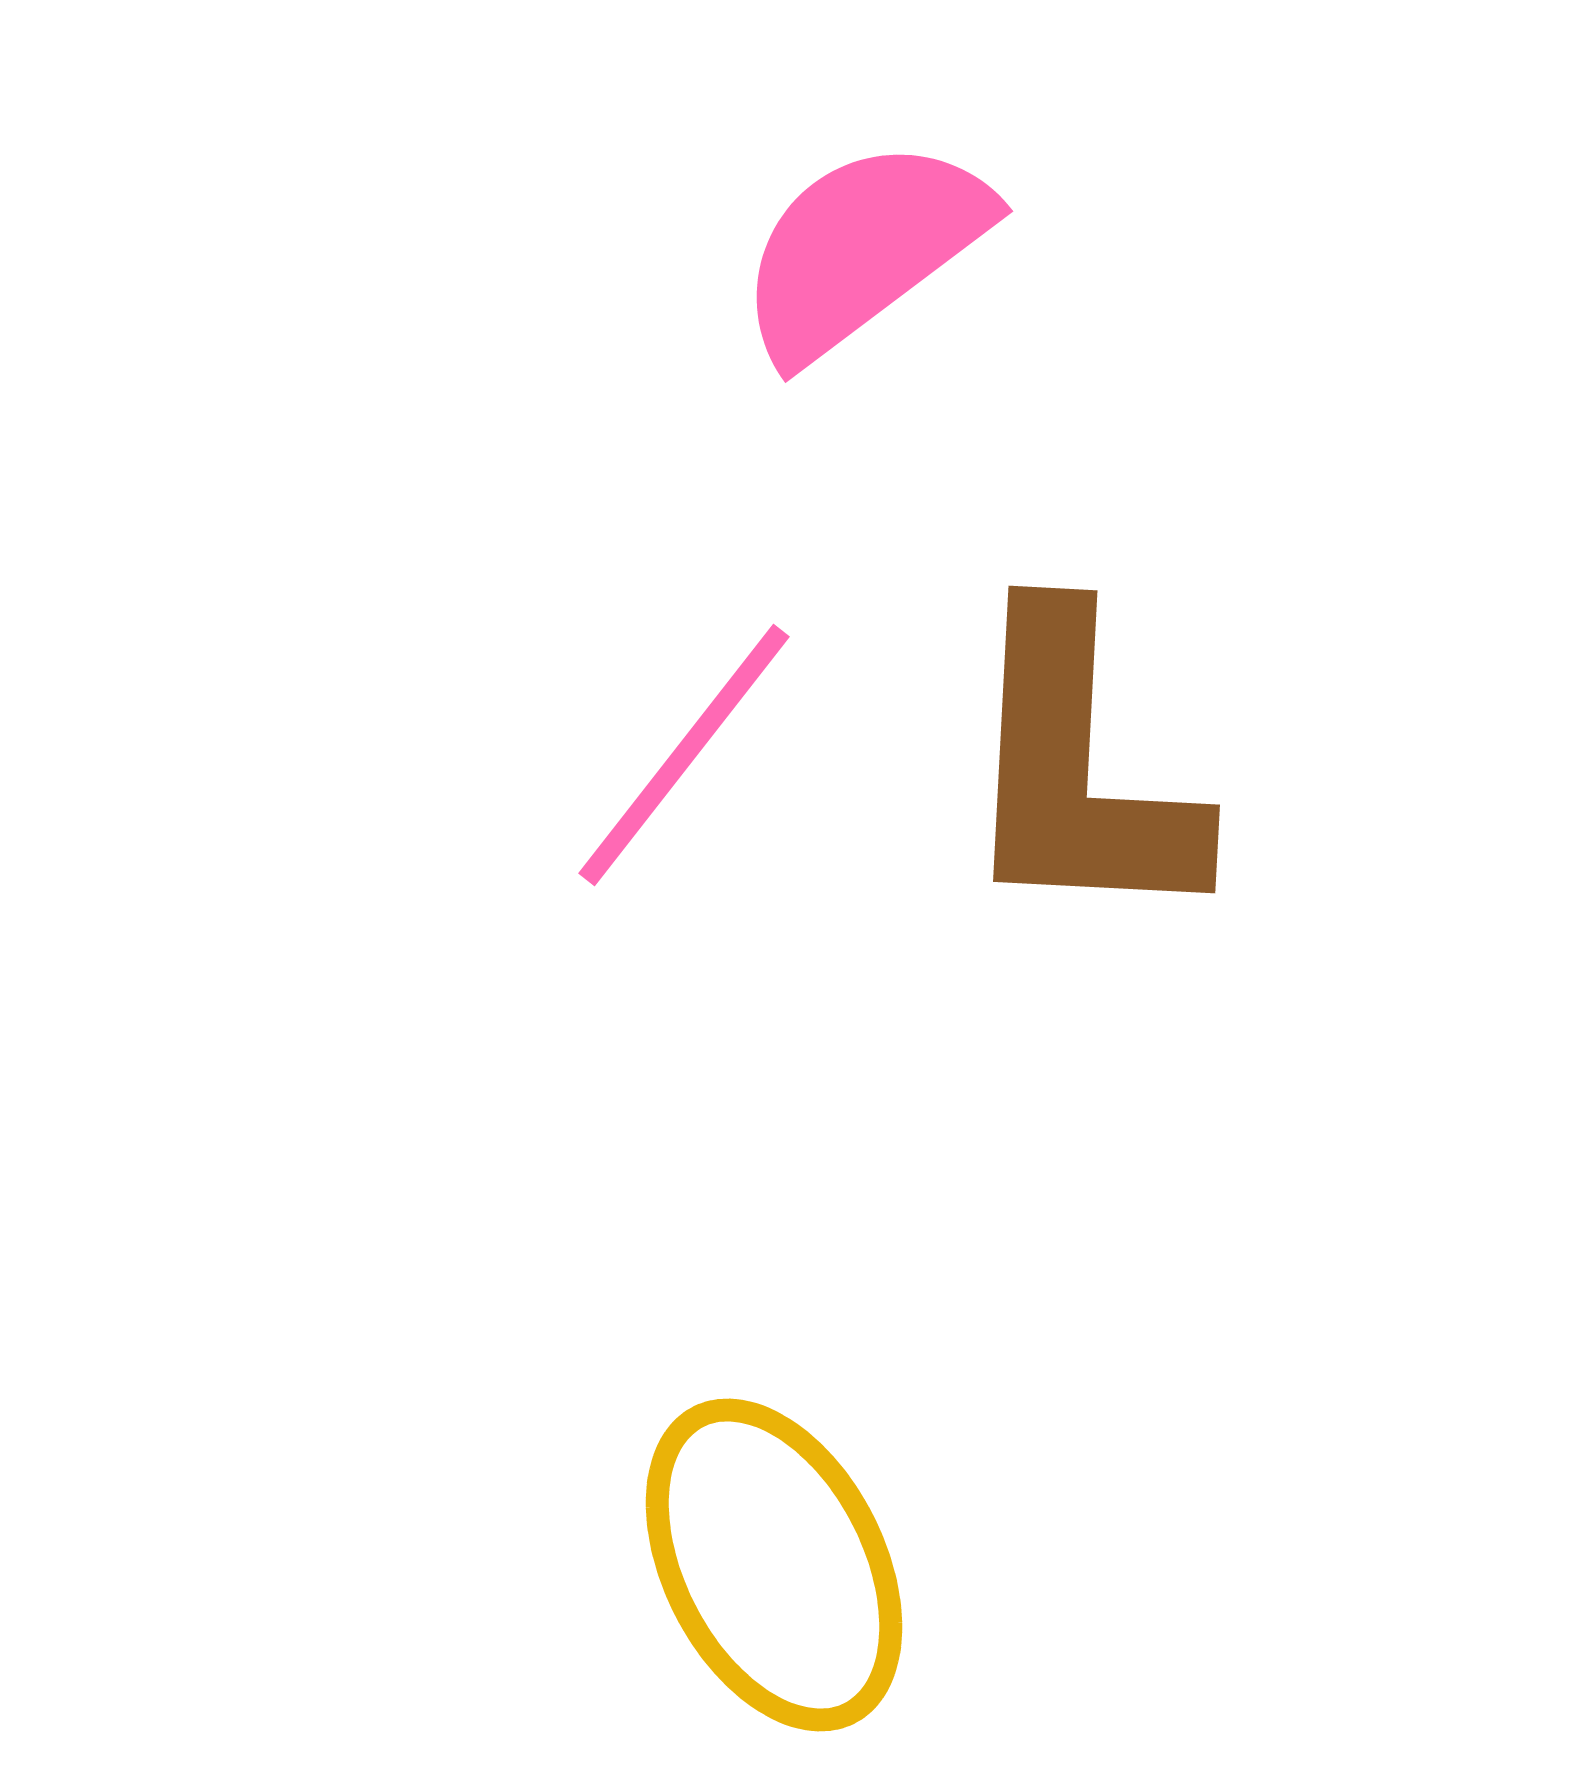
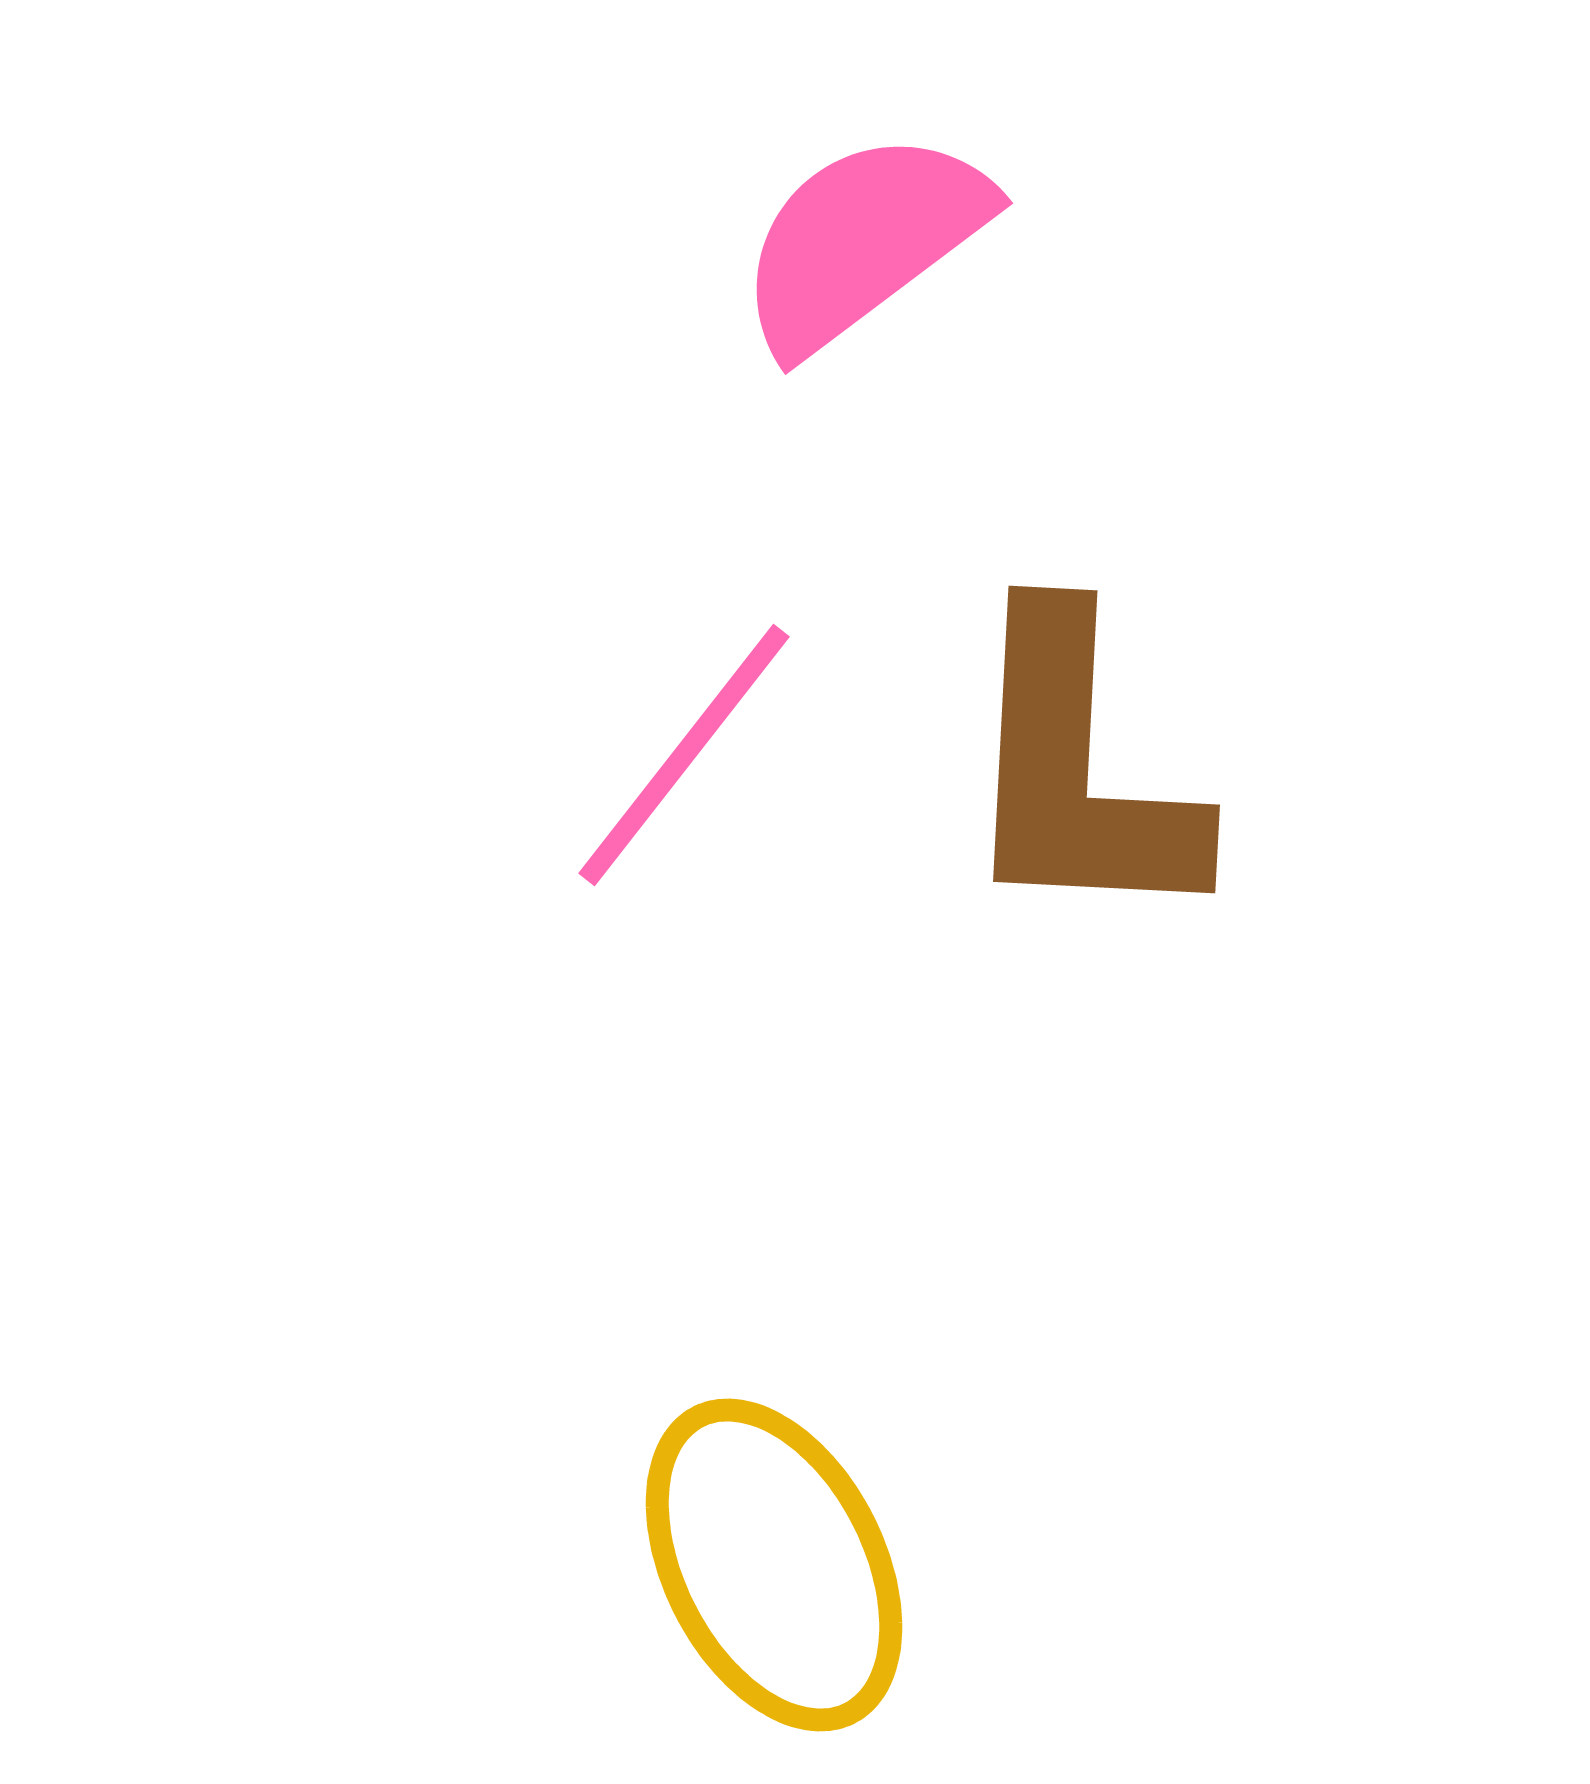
pink semicircle: moved 8 px up
